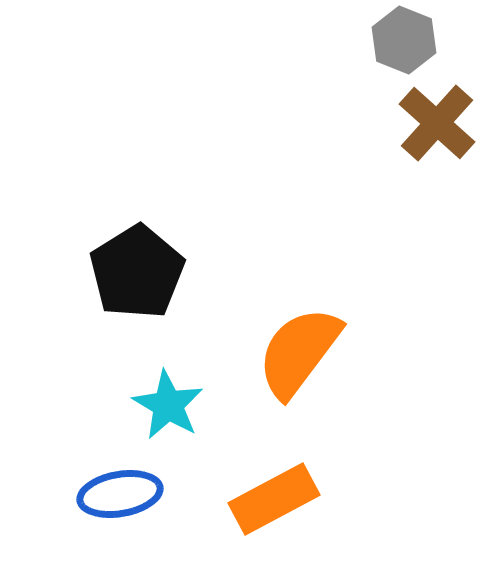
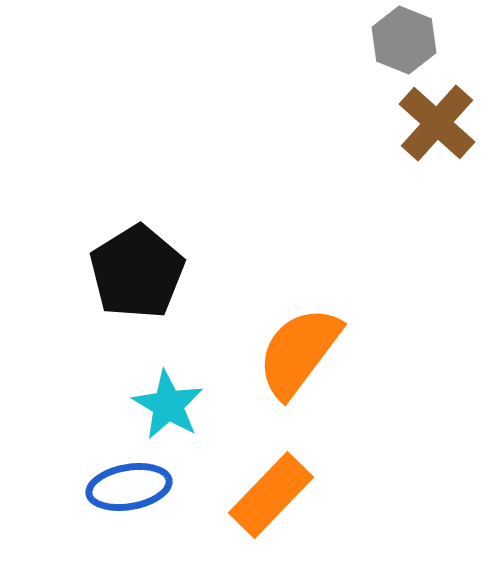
blue ellipse: moved 9 px right, 7 px up
orange rectangle: moved 3 px left, 4 px up; rotated 18 degrees counterclockwise
